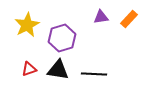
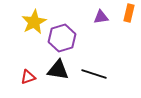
orange rectangle: moved 6 px up; rotated 30 degrees counterclockwise
yellow star: moved 7 px right, 3 px up
red triangle: moved 1 px left, 8 px down
black line: rotated 15 degrees clockwise
